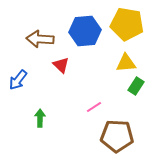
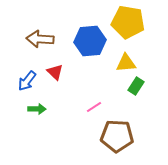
yellow pentagon: moved 1 px right, 2 px up
blue hexagon: moved 5 px right, 10 px down
red triangle: moved 6 px left, 7 px down
blue arrow: moved 9 px right, 1 px down
green arrow: moved 3 px left, 9 px up; rotated 90 degrees clockwise
